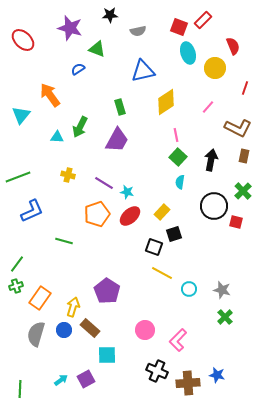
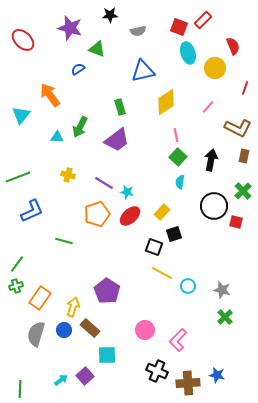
purple trapezoid at (117, 140): rotated 24 degrees clockwise
cyan circle at (189, 289): moved 1 px left, 3 px up
purple square at (86, 379): moved 1 px left, 3 px up; rotated 12 degrees counterclockwise
